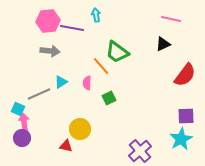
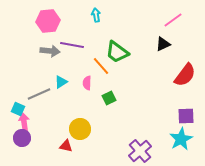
pink line: moved 2 px right, 1 px down; rotated 48 degrees counterclockwise
purple line: moved 17 px down
